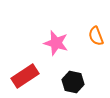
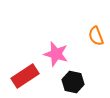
pink star: moved 11 px down
